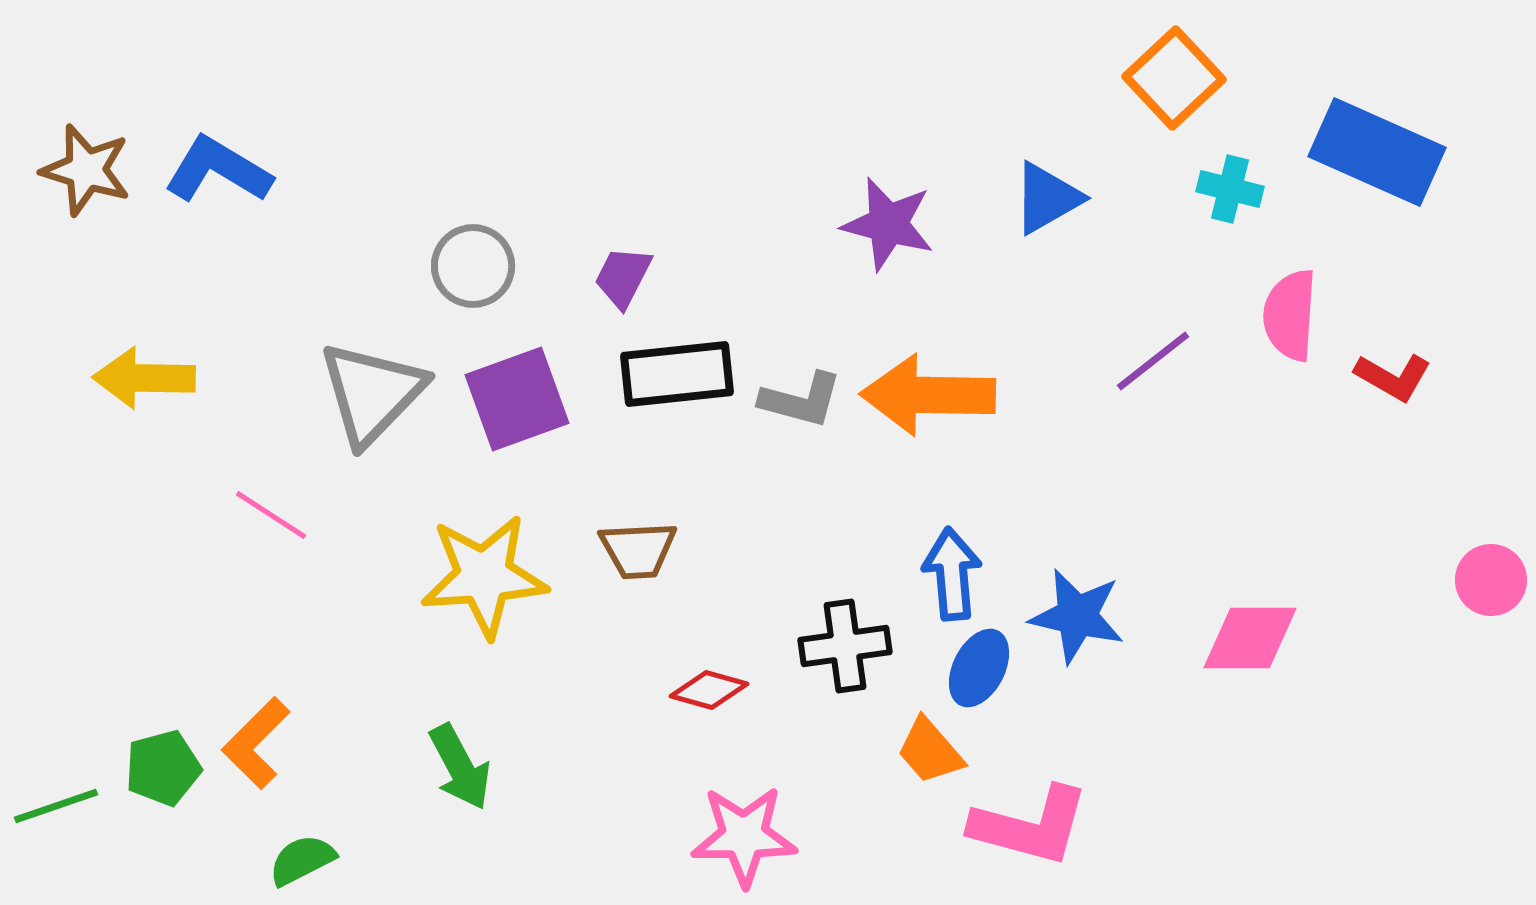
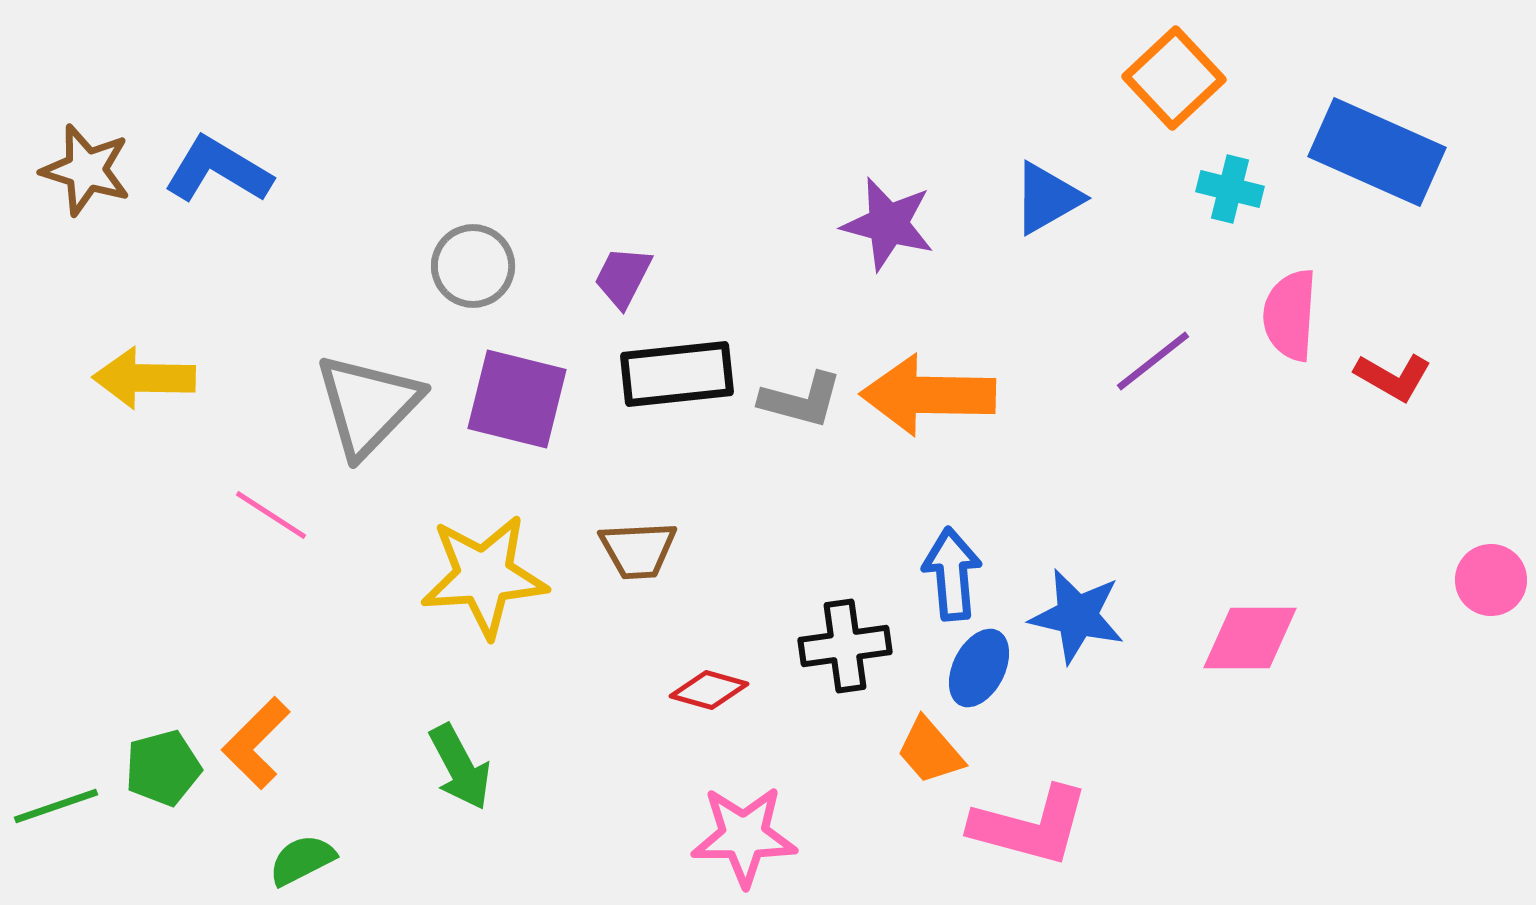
gray triangle: moved 4 px left, 12 px down
purple square: rotated 34 degrees clockwise
